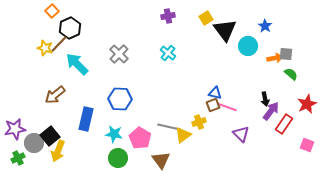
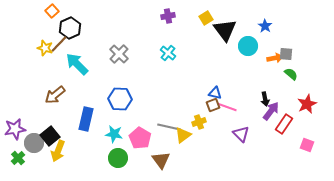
green cross: rotated 16 degrees counterclockwise
